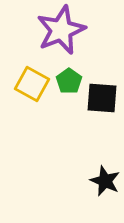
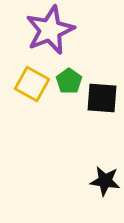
purple star: moved 11 px left
black star: rotated 16 degrees counterclockwise
